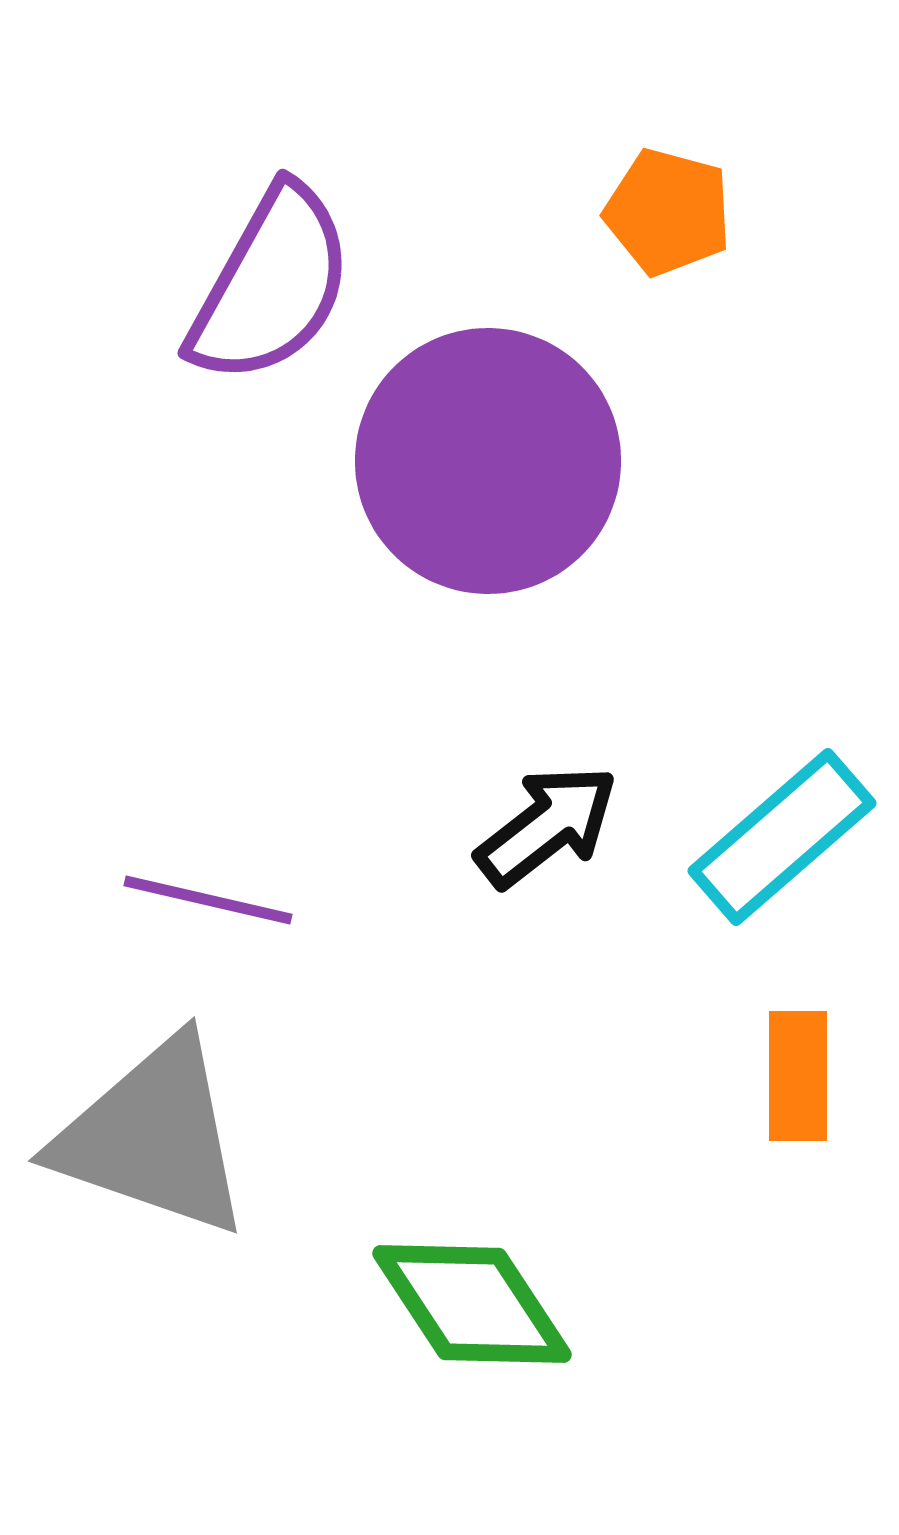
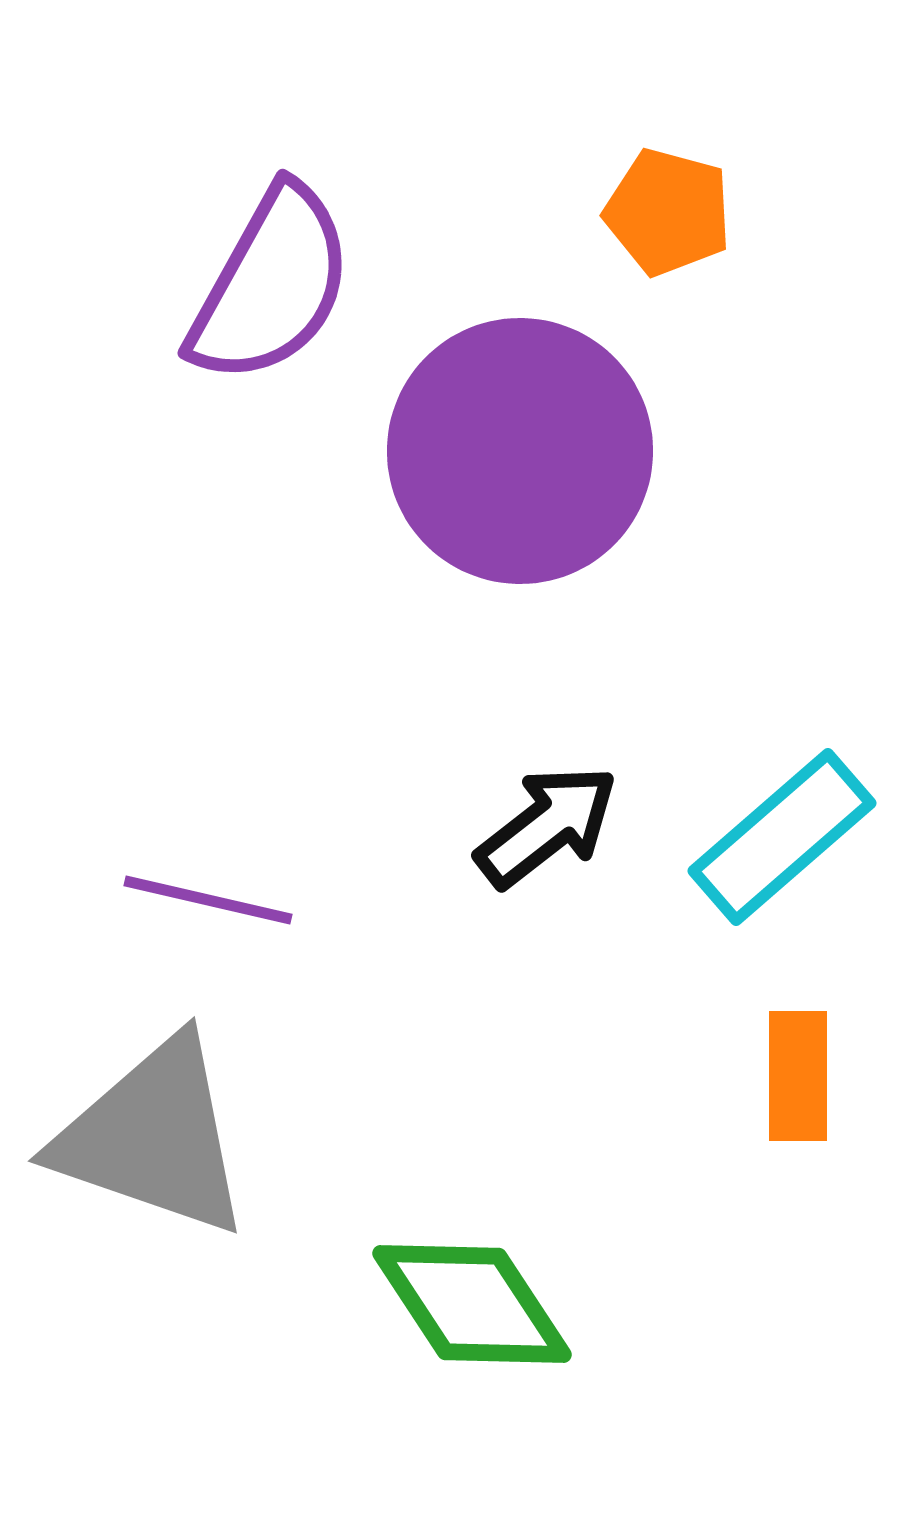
purple circle: moved 32 px right, 10 px up
